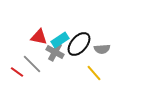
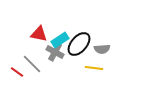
red triangle: moved 3 px up
yellow line: moved 5 px up; rotated 42 degrees counterclockwise
